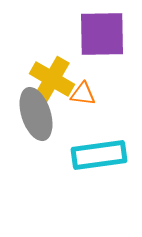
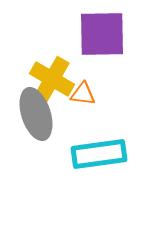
cyan rectangle: moved 1 px up
